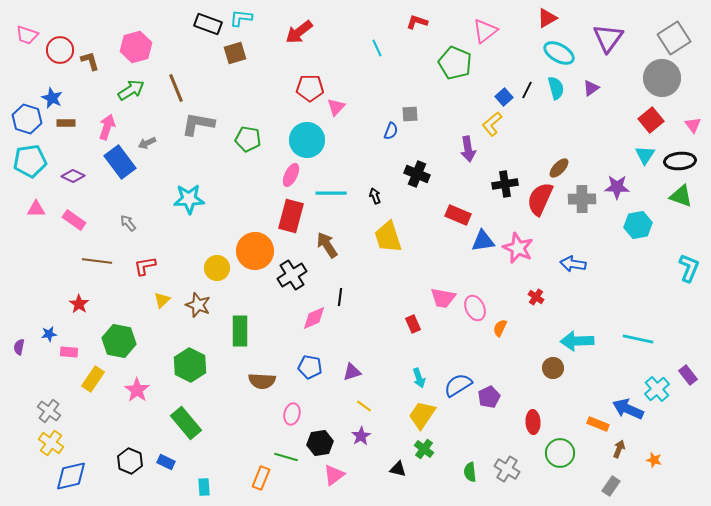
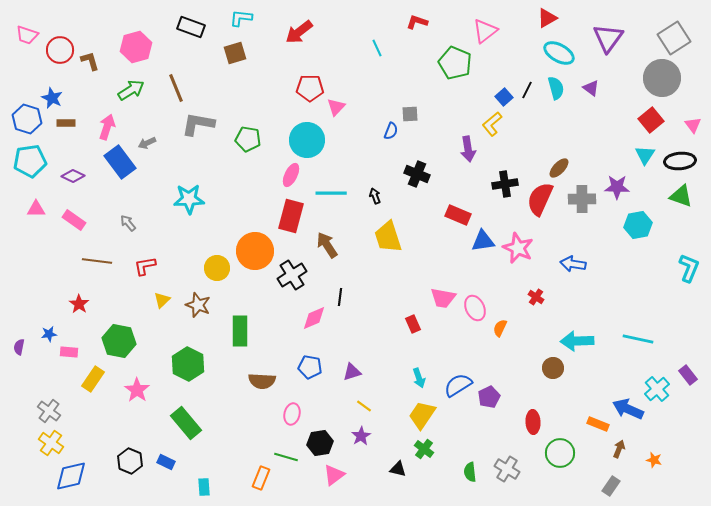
black rectangle at (208, 24): moved 17 px left, 3 px down
purple triangle at (591, 88): rotated 48 degrees counterclockwise
green hexagon at (190, 365): moved 2 px left, 1 px up
